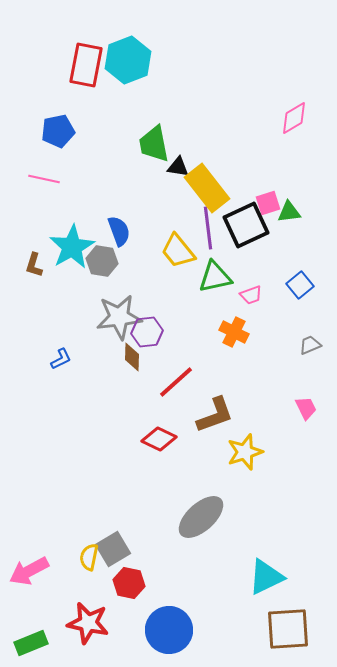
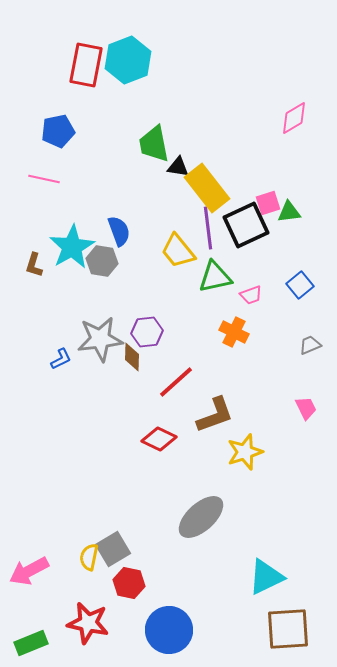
gray star at (119, 317): moved 19 px left, 22 px down
